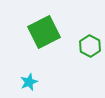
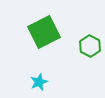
cyan star: moved 10 px right
